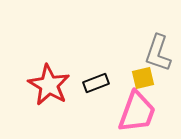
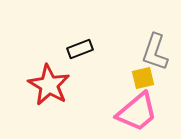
gray L-shape: moved 3 px left, 1 px up
black rectangle: moved 16 px left, 34 px up
pink trapezoid: rotated 30 degrees clockwise
